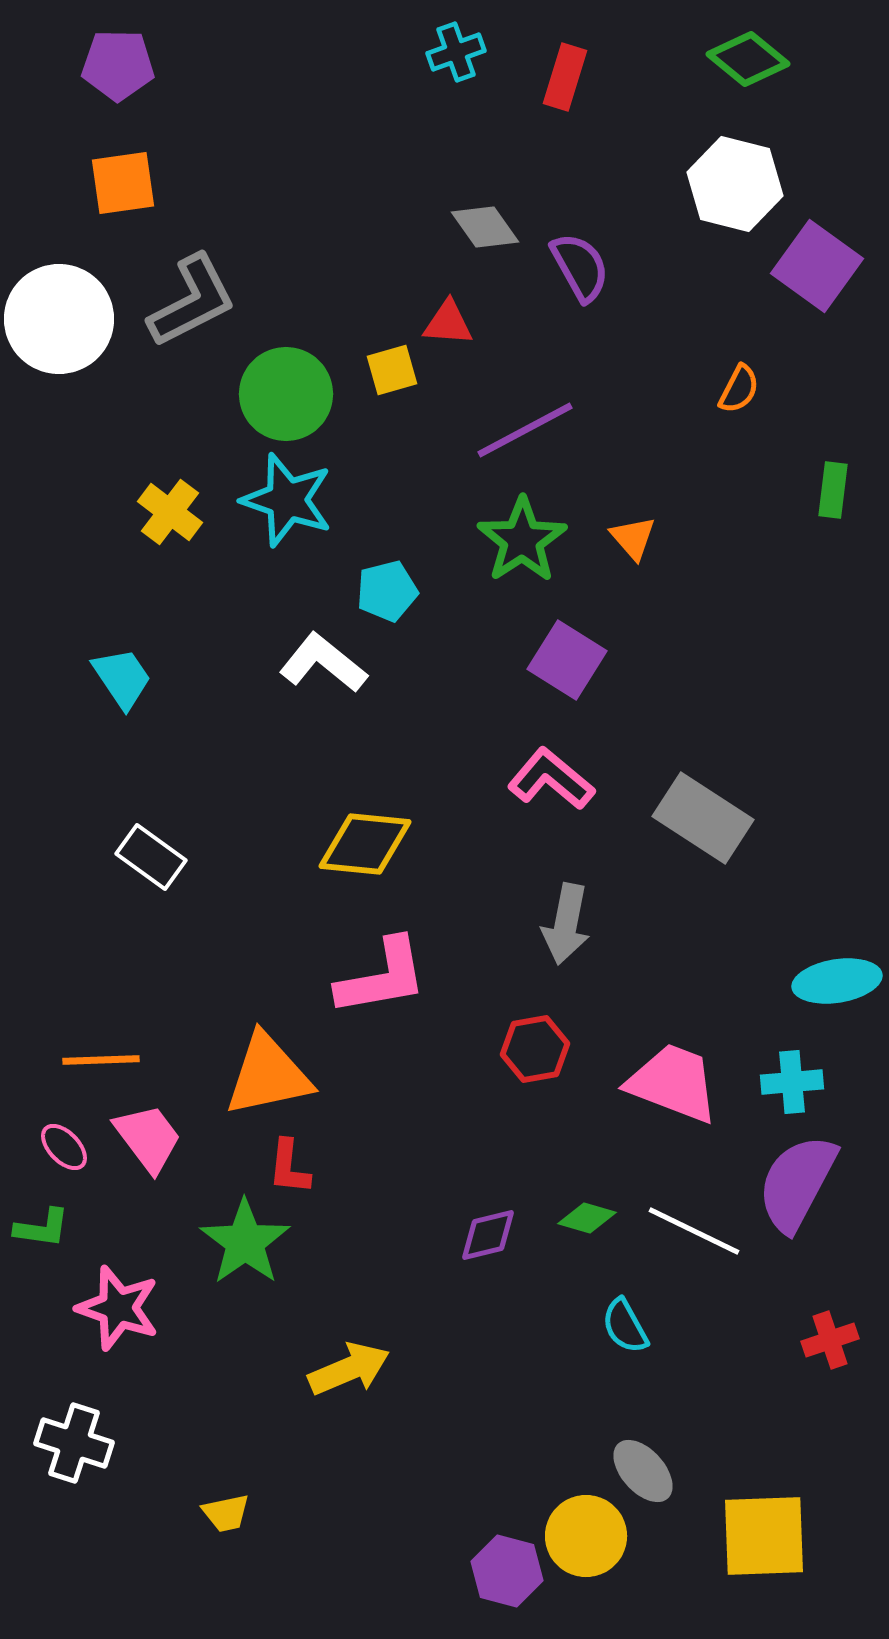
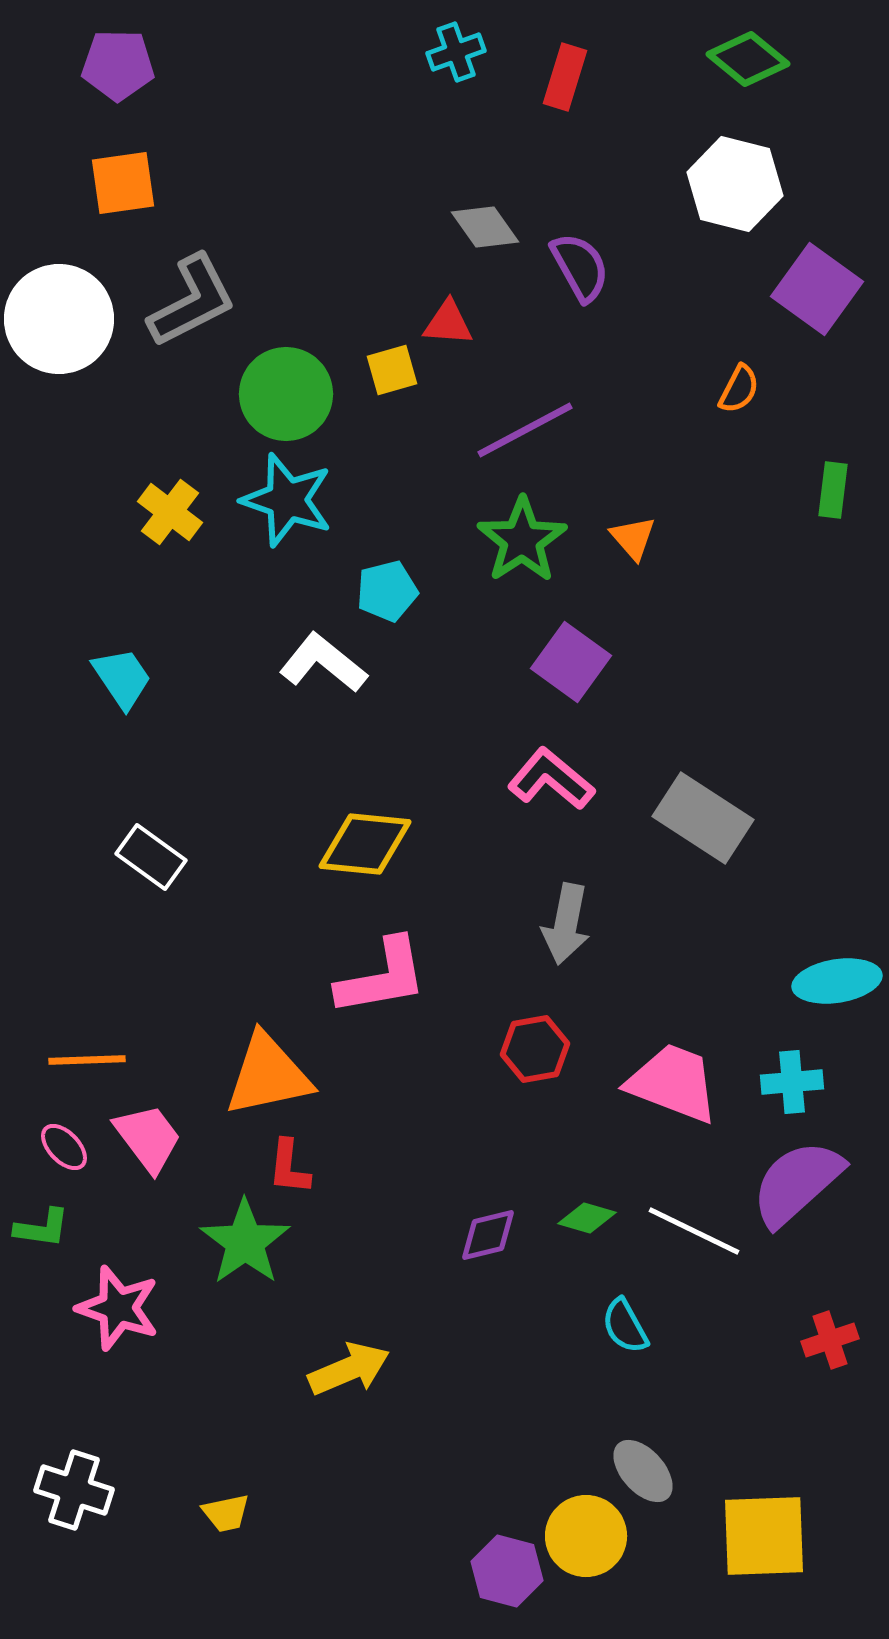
purple square at (817, 266): moved 23 px down
purple square at (567, 660): moved 4 px right, 2 px down; rotated 4 degrees clockwise
orange line at (101, 1060): moved 14 px left
purple semicircle at (797, 1183): rotated 20 degrees clockwise
white cross at (74, 1443): moved 47 px down
